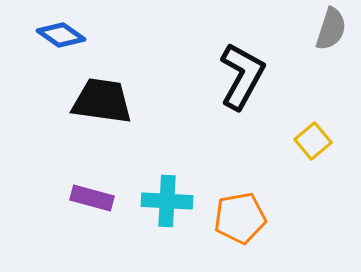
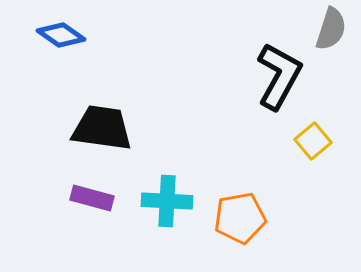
black L-shape: moved 37 px right
black trapezoid: moved 27 px down
